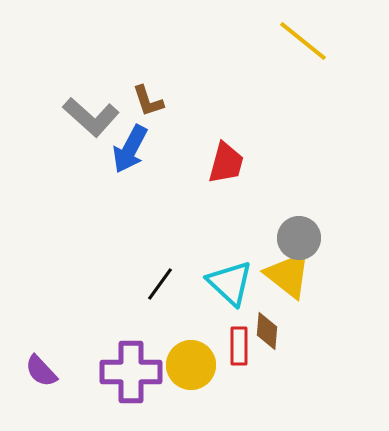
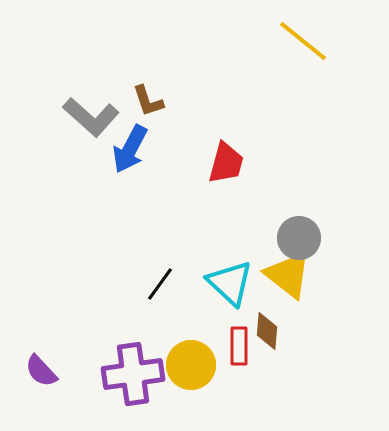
purple cross: moved 2 px right, 2 px down; rotated 8 degrees counterclockwise
